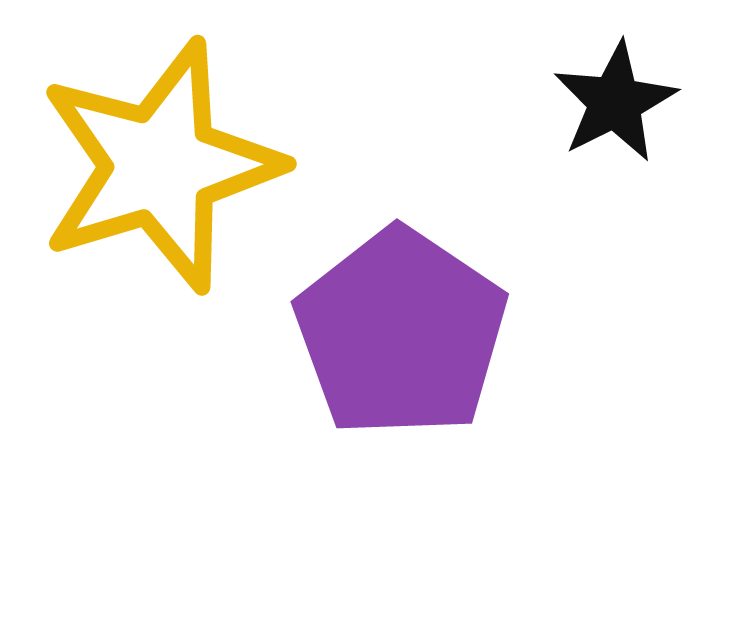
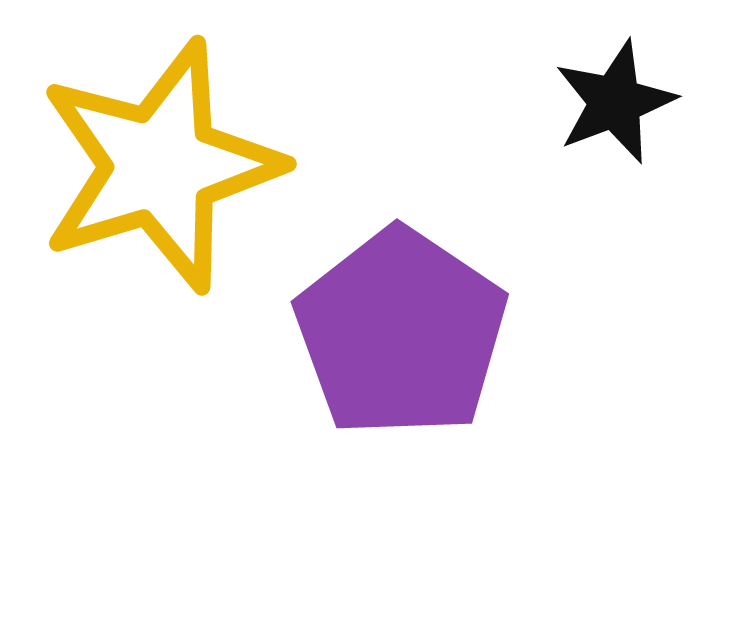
black star: rotated 6 degrees clockwise
